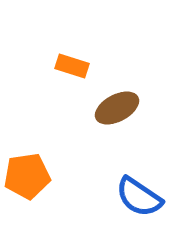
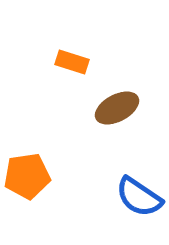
orange rectangle: moved 4 px up
